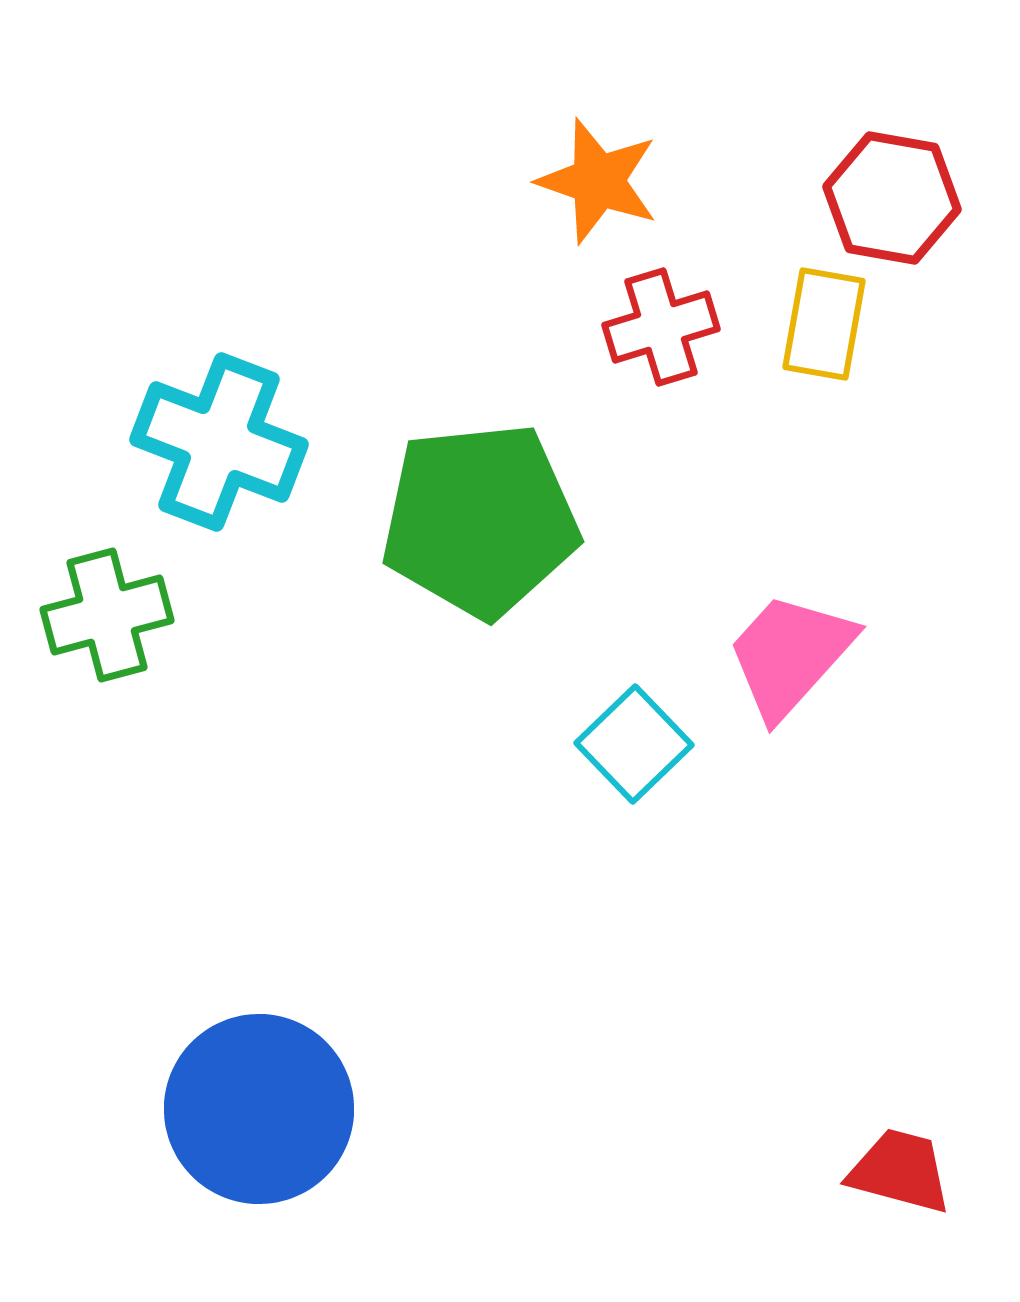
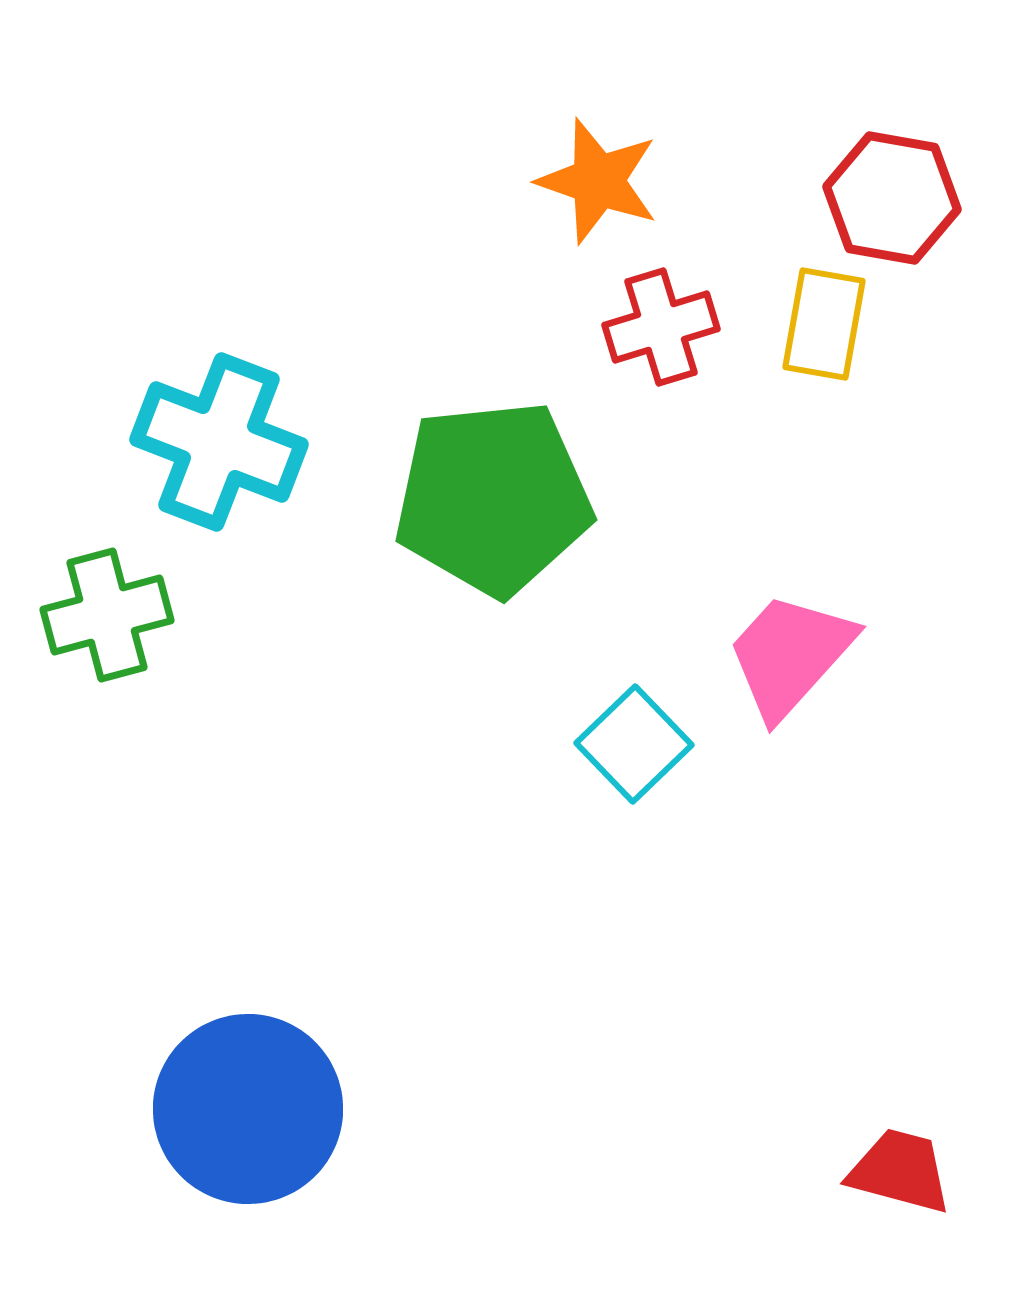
green pentagon: moved 13 px right, 22 px up
blue circle: moved 11 px left
